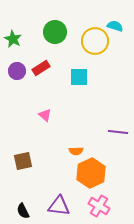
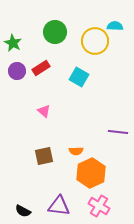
cyan semicircle: rotated 14 degrees counterclockwise
green star: moved 4 px down
cyan square: rotated 30 degrees clockwise
pink triangle: moved 1 px left, 4 px up
brown square: moved 21 px right, 5 px up
black semicircle: rotated 35 degrees counterclockwise
